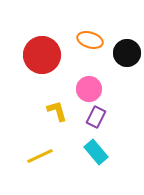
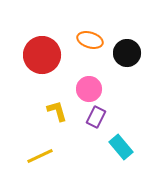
cyan rectangle: moved 25 px right, 5 px up
